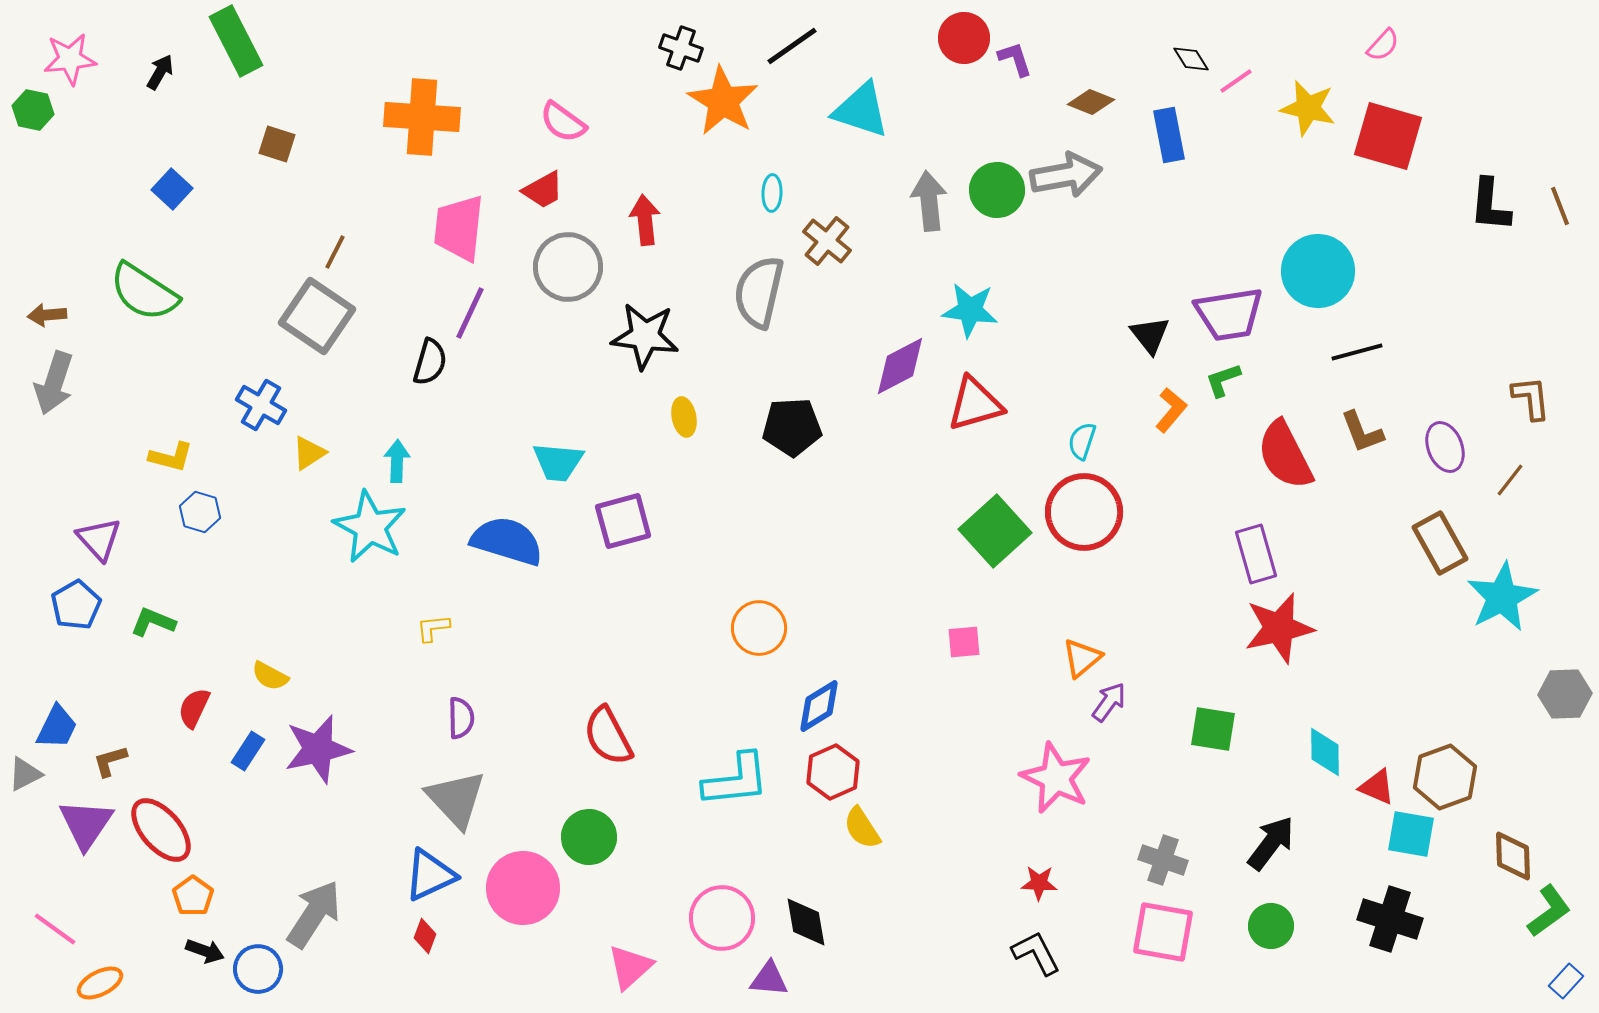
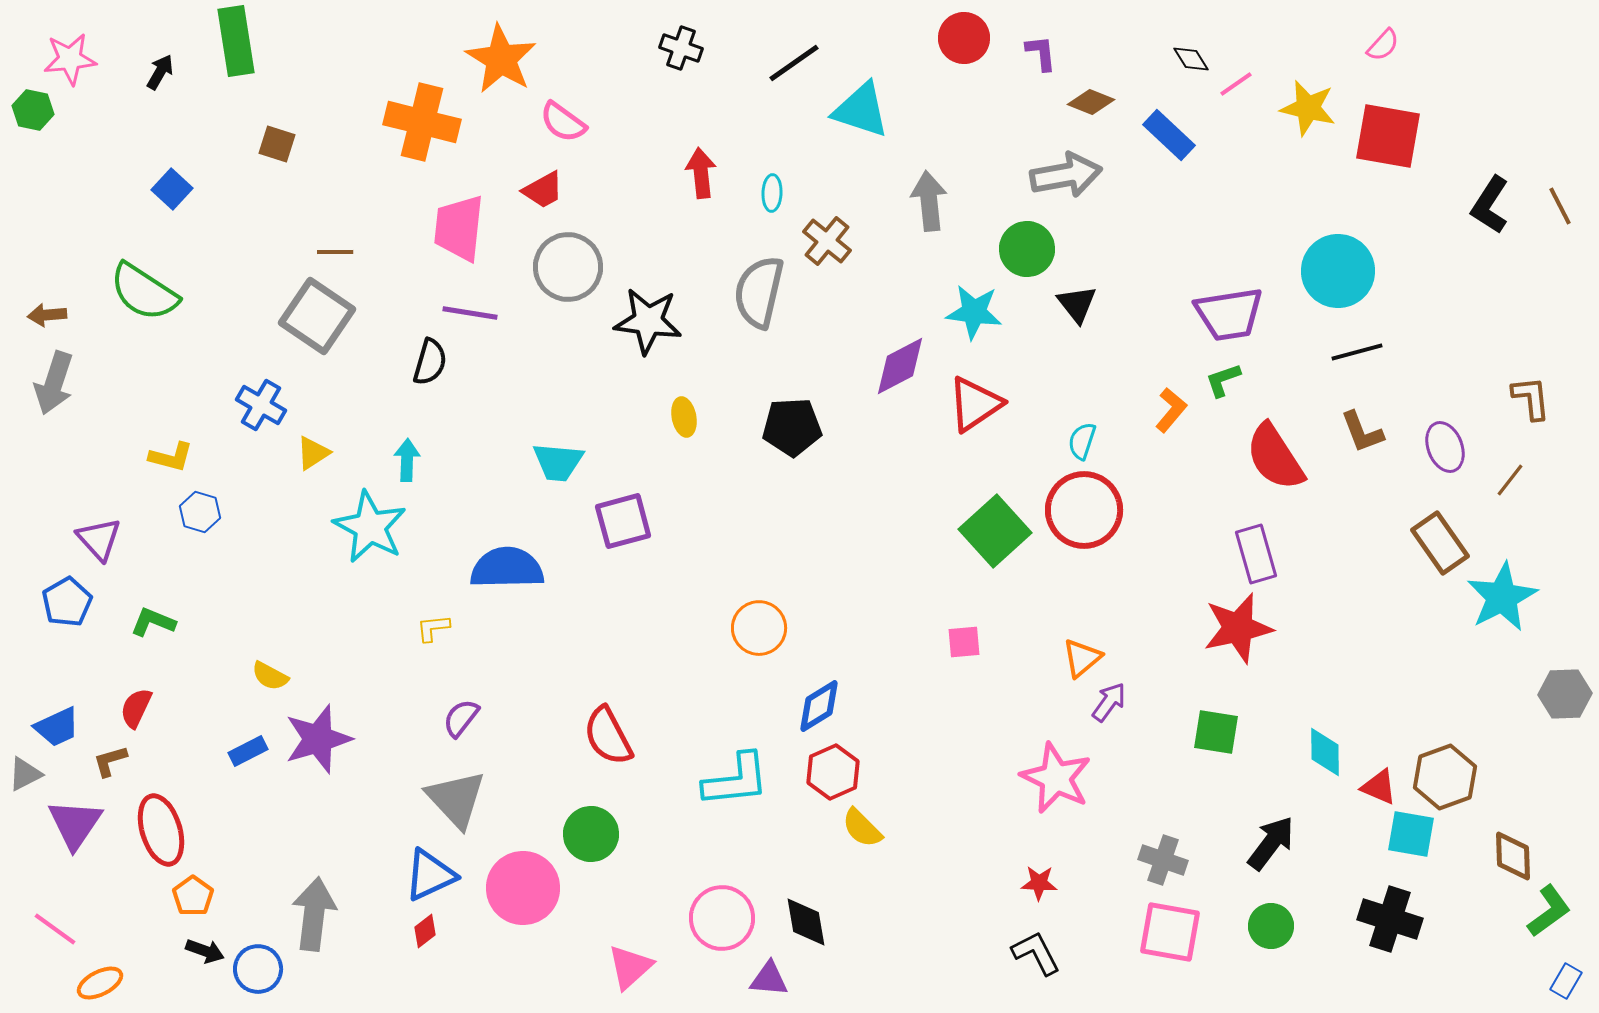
green rectangle at (236, 41): rotated 18 degrees clockwise
black line at (792, 46): moved 2 px right, 17 px down
purple L-shape at (1015, 59): moved 26 px right, 6 px up; rotated 12 degrees clockwise
pink line at (1236, 81): moved 3 px down
orange star at (723, 101): moved 222 px left, 42 px up
orange cross at (422, 117): moved 5 px down; rotated 10 degrees clockwise
blue rectangle at (1169, 135): rotated 36 degrees counterclockwise
red square at (1388, 136): rotated 6 degrees counterclockwise
green circle at (997, 190): moved 30 px right, 59 px down
black L-shape at (1490, 205): rotated 28 degrees clockwise
brown line at (1560, 206): rotated 6 degrees counterclockwise
red arrow at (645, 220): moved 56 px right, 47 px up
brown line at (335, 252): rotated 63 degrees clockwise
cyan circle at (1318, 271): moved 20 px right
cyan star at (970, 310): moved 4 px right, 2 px down
purple line at (470, 313): rotated 74 degrees clockwise
black triangle at (1150, 335): moved 73 px left, 31 px up
black star at (645, 336): moved 3 px right, 15 px up
red triangle at (975, 404): rotated 18 degrees counterclockwise
yellow triangle at (309, 453): moved 4 px right
red semicircle at (1285, 455): moved 10 px left, 2 px down; rotated 6 degrees counterclockwise
cyan arrow at (397, 461): moved 10 px right, 1 px up
red circle at (1084, 512): moved 2 px up
blue semicircle at (507, 541): moved 27 px down; rotated 18 degrees counterclockwise
brown rectangle at (1440, 543): rotated 6 degrees counterclockwise
blue pentagon at (76, 605): moved 9 px left, 3 px up
red star at (1279, 628): moved 41 px left
red semicircle at (194, 708): moved 58 px left
purple semicircle at (461, 718): rotated 141 degrees counterclockwise
blue trapezoid at (57, 727): rotated 39 degrees clockwise
green square at (1213, 729): moved 3 px right, 3 px down
purple star at (318, 749): moved 10 px up; rotated 4 degrees counterclockwise
blue rectangle at (248, 751): rotated 30 degrees clockwise
red triangle at (1377, 787): moved 2 px right
purple triangle at (86, 824): moved 11 px left
yellow semicircle at (862, 828): rotated 12 degrees counterclockwise
red ellipse at (161, 830): rotated 24 degrees clockwise
green circle at (589, 837): moved 2 px right, 3 px up
gray arrow at (314, 914): rotated 26 degrees counterclockwise
pink square at (1163, 932): moved 7 px right
red diamond at (425, 936): moved 5 px up; rotated 32 degrees clockwise
blue rectangle at (1566, 981): rotated 12 degrees counterclockwise
